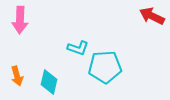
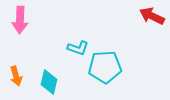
orange arrow: moved 1 px left
